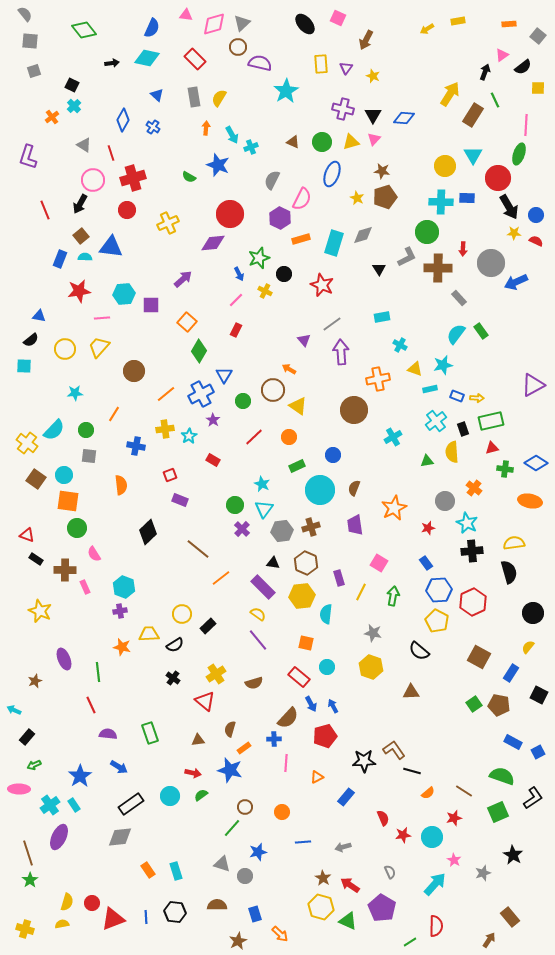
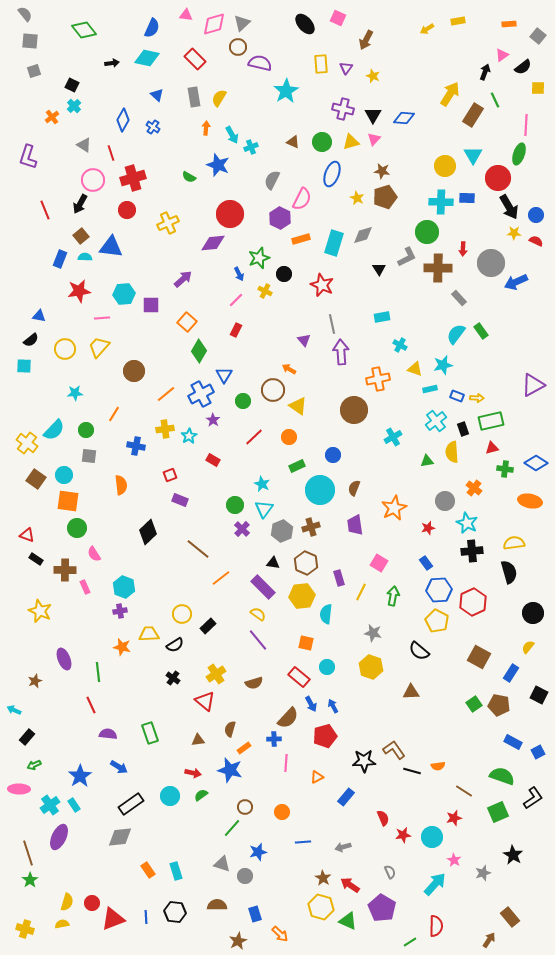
gray line at (332, 324): rotated 66 degrees counterclockwise
gray hexagon at (282, 531): rotated 15 degrees counterclockwise
orange semicircle at (428, 793): moved 10 px right, 27 px up; rotated 32 degrees clockwise
